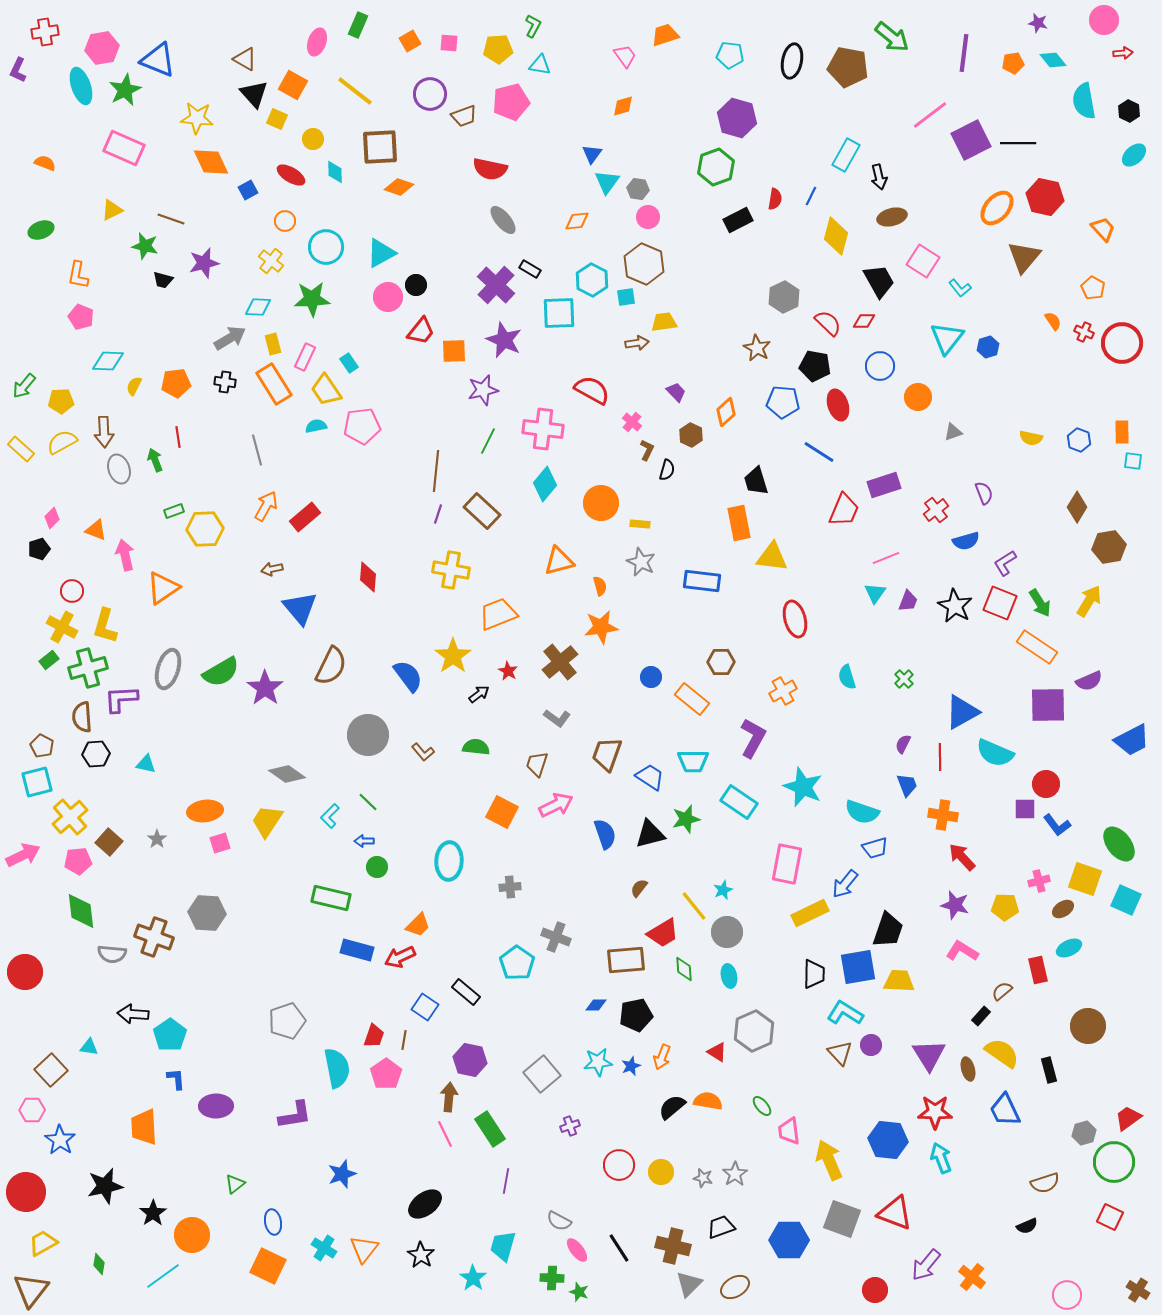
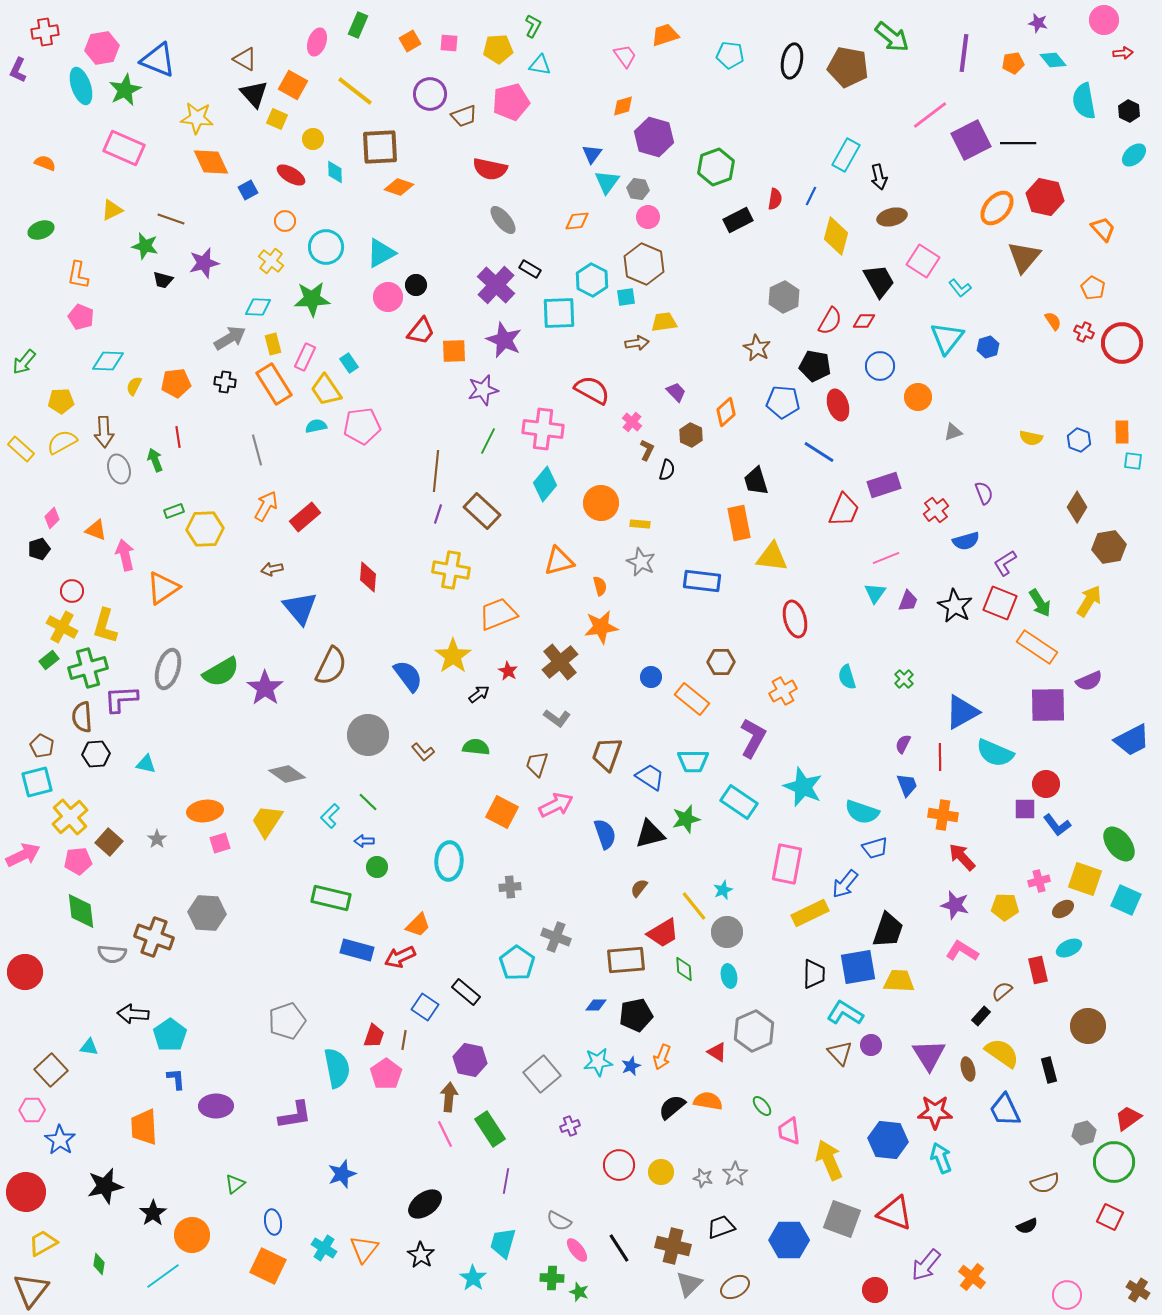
purple hexagon at (737, 118): moved 83 px left, 19 px down
red semicircle at (828, 323): moved 2 px right, 2 px up; rotated 76 degrees clockwise
green arrow at (24, 386): moved 24 px up
cyan trapezoid at (503, 1246): moved 3 px up
